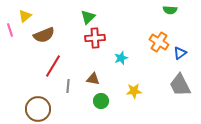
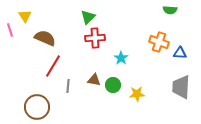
yellow triangle: rotated 24 degrees counterclockwise
brown semicircle: moved 1 px right, 3 px down; rotated 135 degrees counterclockwise
orange cross: rotated 12 degrees counterclockwise
blue triangle: rotated 40 degrees clockwise
cyan star: rotated 16 degrees counterclockwise
brown triangle: moved 1 px right, 1 px down
gray trapezoid: moved 1 px right, 2 px down; rotated 30 degrees clockwise
yellow star: moved 3 px right, 3 px down
green circle: moved 12 px right, 16 px up
brown circle: moved 1 px left, 2 px up
